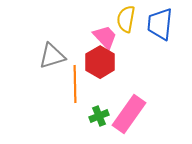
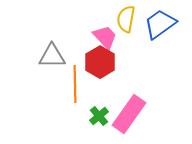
blue trapezoid: rotated 48 degrees clockwise
gray triangle: rotated 16 degrees clockwise
green cross: rotated 18 degrees counterclockwise
